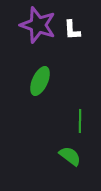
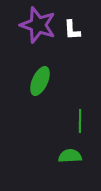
green semicircle: rotated 40 degrees counterclockwise
